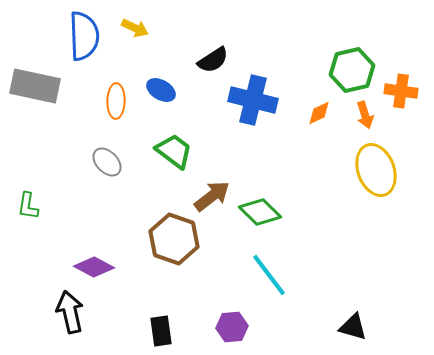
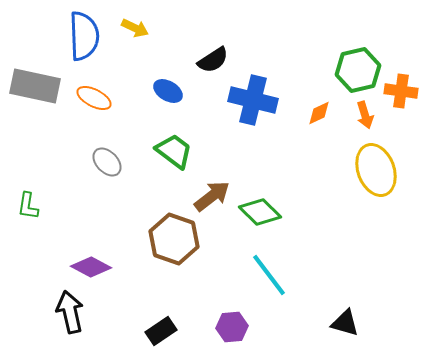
green hexagon: moved 6 px right
blue ellipse: moved 7 px right, 1 px down
orange ellipse: moved 22 px left, 3 px up; rotated 64 degrees counterclockwise
purple diamond: moved 3 px left
black triangle: moved 8 px left, 4 px up
black rectangle: rotated 64 degrees clockwise
